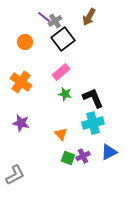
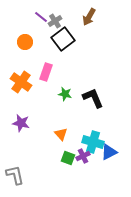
purple line: moved 3 px left
pink rectangle: moved 15 px left; rotated 30 degrees counterclockwise
cyan cross: moved 19 px down; rotated 30 degrees clockwise
gray L-shape: rotated 75 degrees counterclockwise
